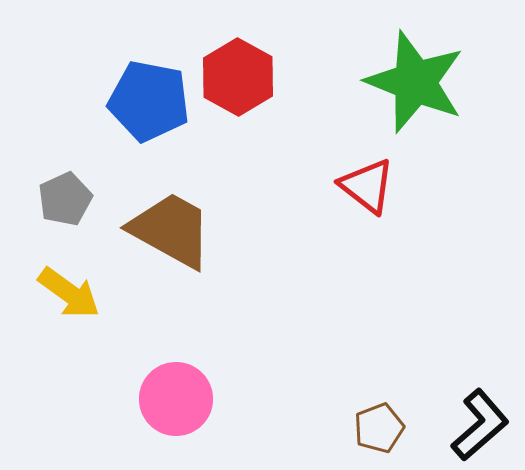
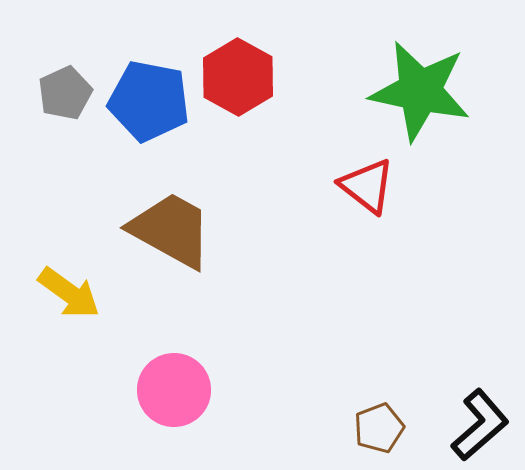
green star: moved 5 px right, 9 px down; rotated 10 degrees counterclockwise
gray pentagon: moved 106 px up
pink circle: moved 2 px left, 9 px up
